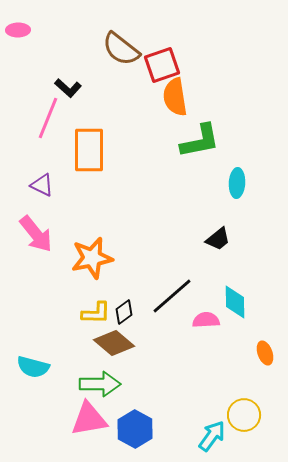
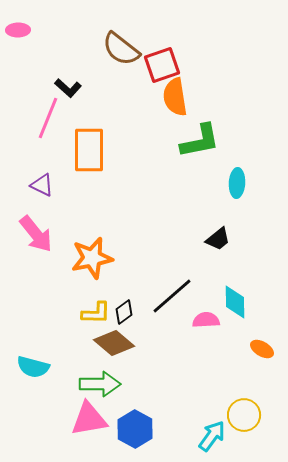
orange ellipse: moved 3 px left, 4 px up; rotated 40 degrees counterclockwise
